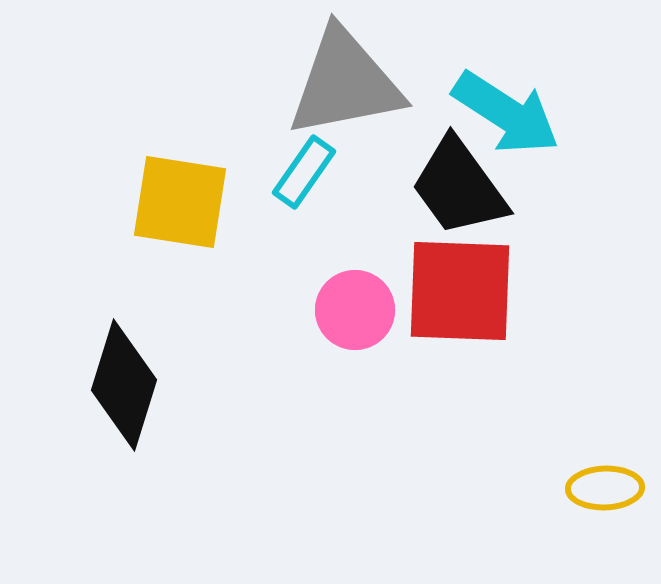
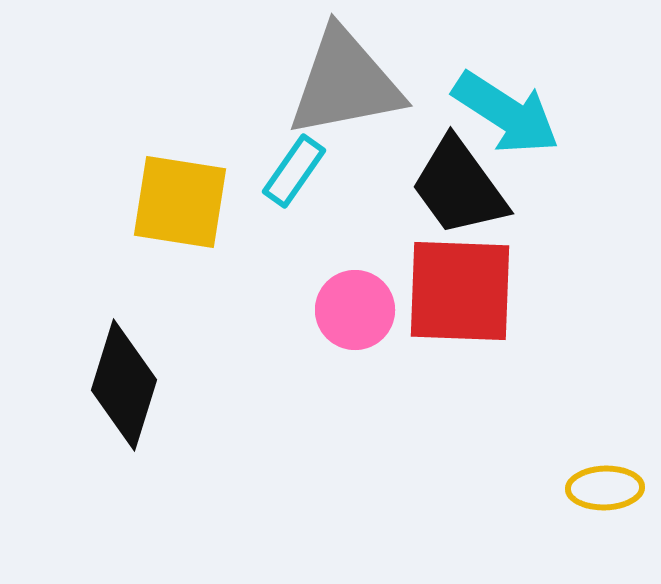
cyan rectangle: moved 10 px left, 1 px up
